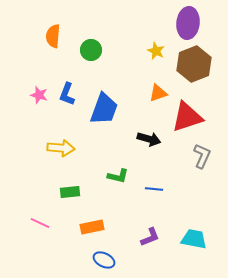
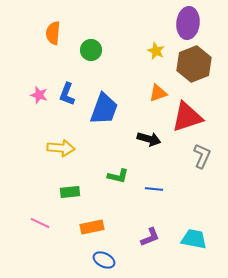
orange semicircle: moved 3 px up
